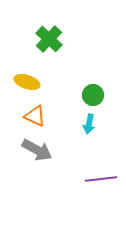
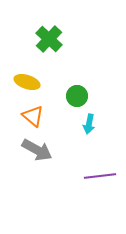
green circle: moved 16 px left, 1 px down
orange triangle: moved 2 px left; rotated 15 degrees clockwise
purple line: moved 1 px left, 3 px up
